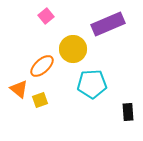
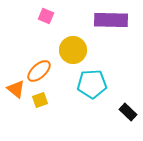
pink square: rotated 28 degrees counterclockwise
purple rectangle: moved 3 px right, 4 px up; rotated 24 degrees clockwise
yellow circle: moved 1 px down
orange ellipse: moved 3 px left, 5 px down
orange triangle: moved 3 px left
black rectangle: rotated 42 degrees counterclockwise
